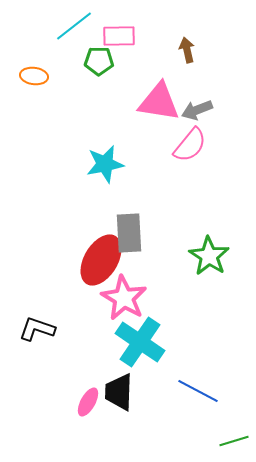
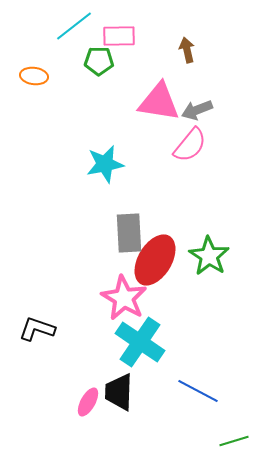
red ellipse: moved 54 px right
